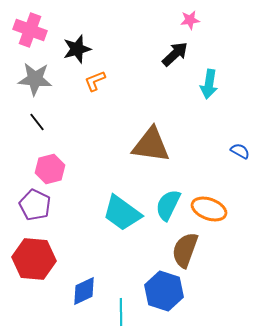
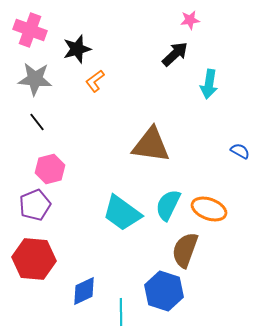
orange L-shape: rotated 15 degrees counterclockwise
purple pentagon: rotated 24 degrees clockwise
